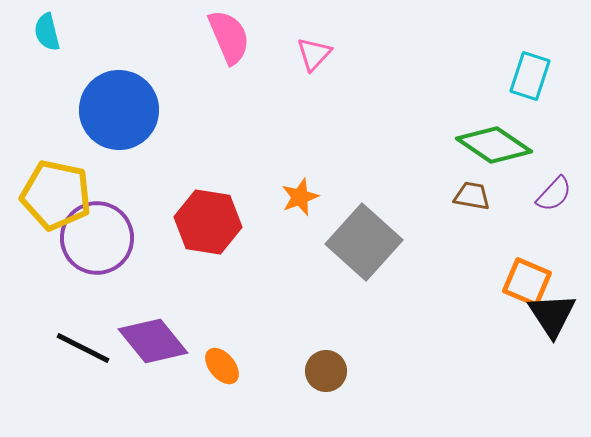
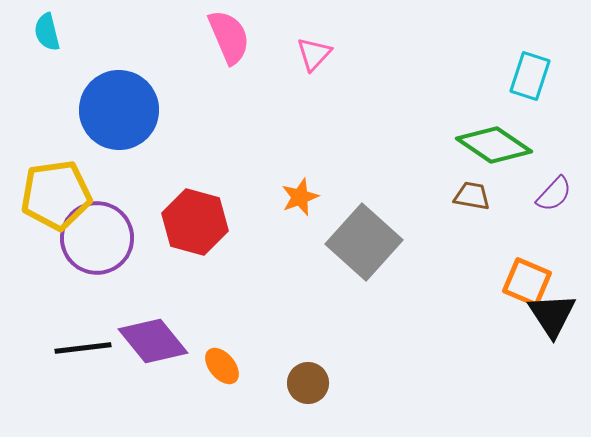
yellow pentagon: rotated 20 degrees counterclockwise
red hexagon: moved 13 px left; rotated 6 degrees clockwise
black line: rotated 34 degrees counterclockwise
brown circle: moved 18 px left, 12 px down
